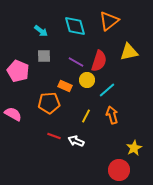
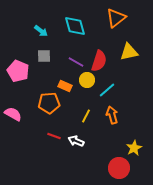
orange triangle: moved 7 px right, 3 px up
red circle: moved 2 px up
